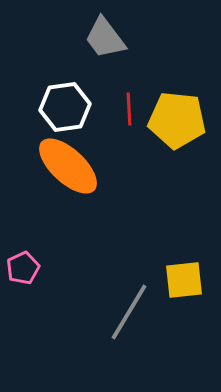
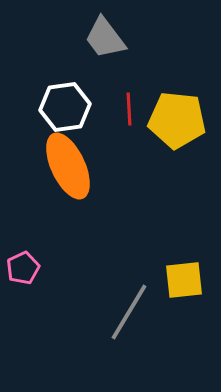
orange ellipse: rotated 22 degrees clockwise
